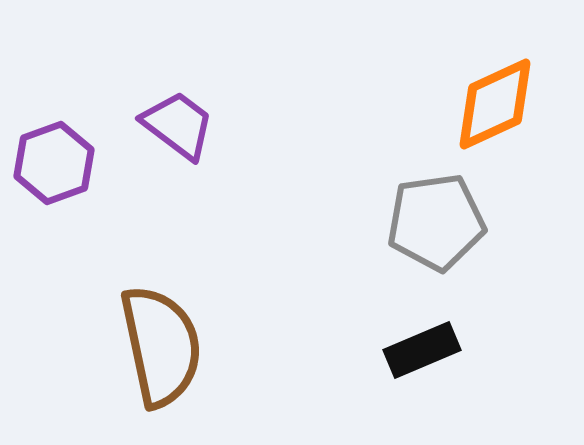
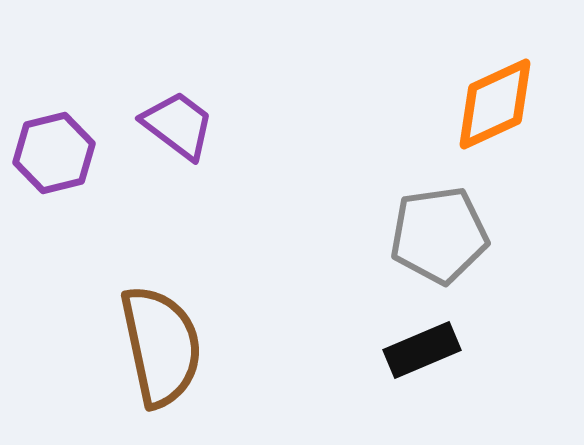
purple hexagon: moved 10 px up; rotated 6 degrees clockwise
gray pentagon: moved 3 px right, 13 px down
